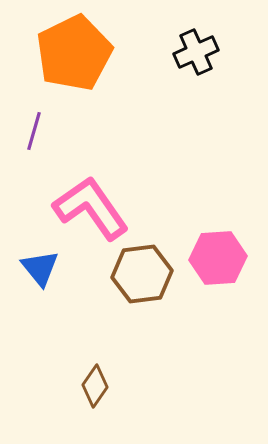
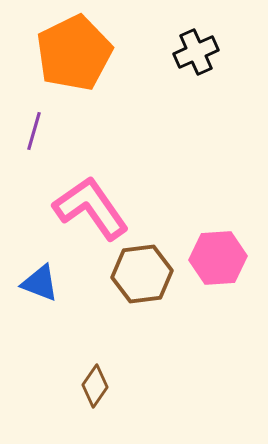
blue triangle: moved 15 px down; rotated 30 degrees counterclockwise
